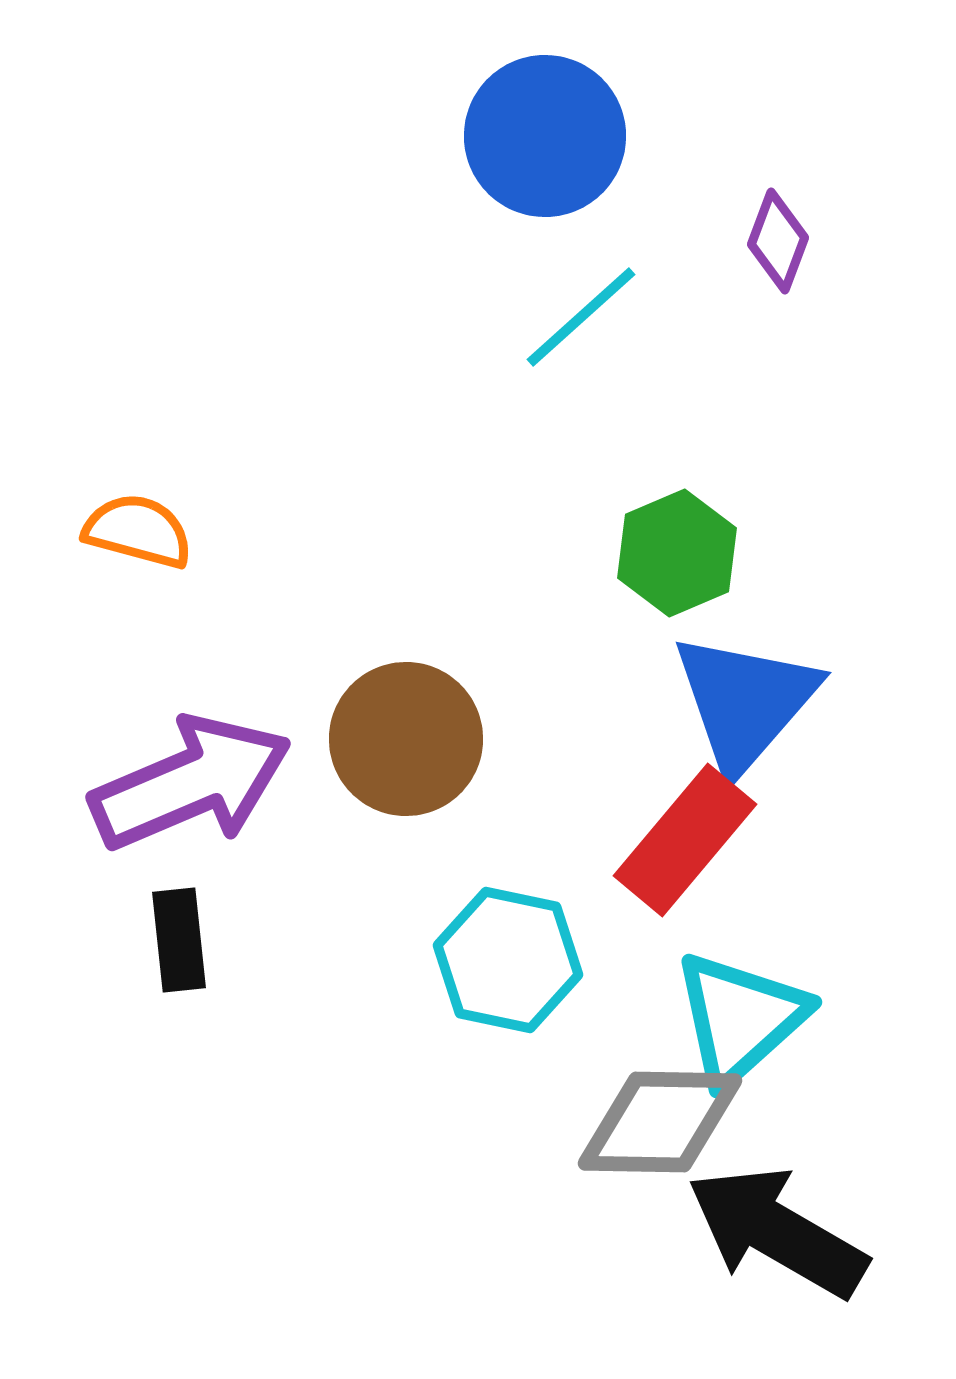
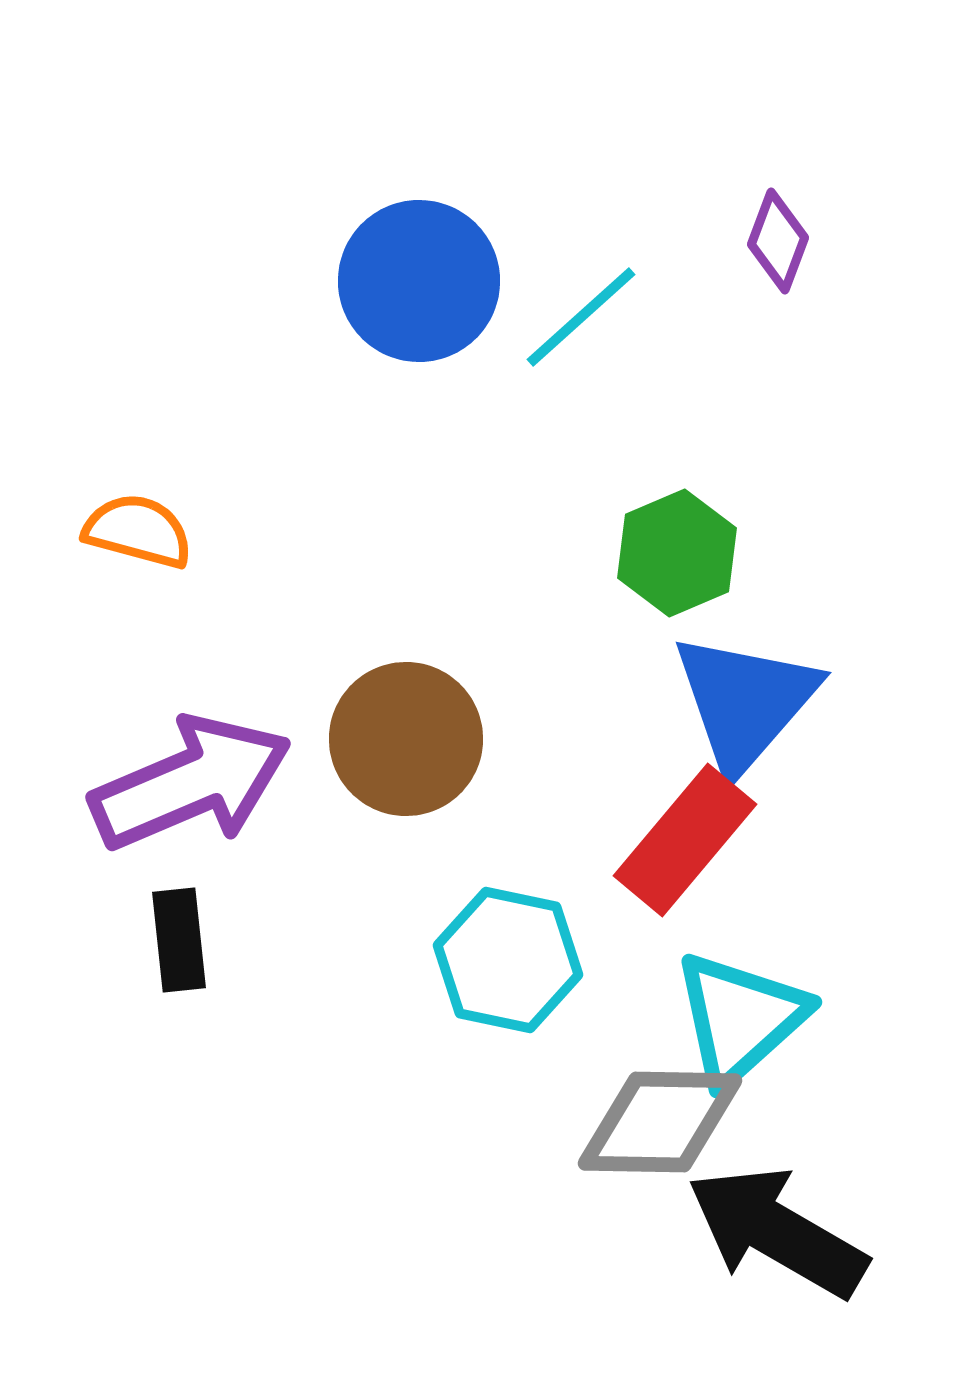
blue circle: moved 126 px left, 145 px down
